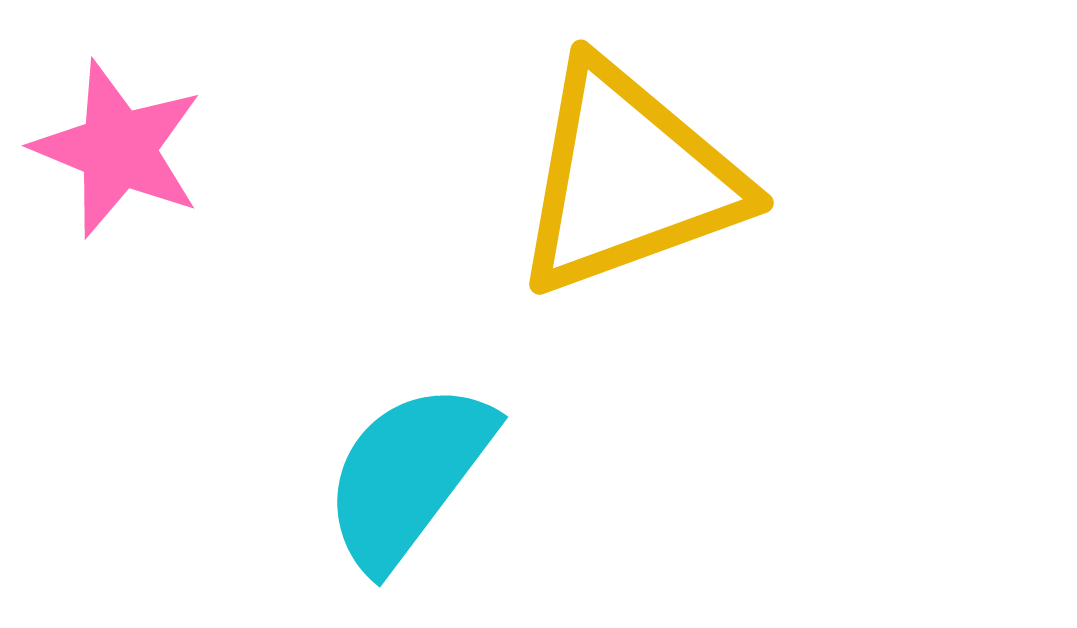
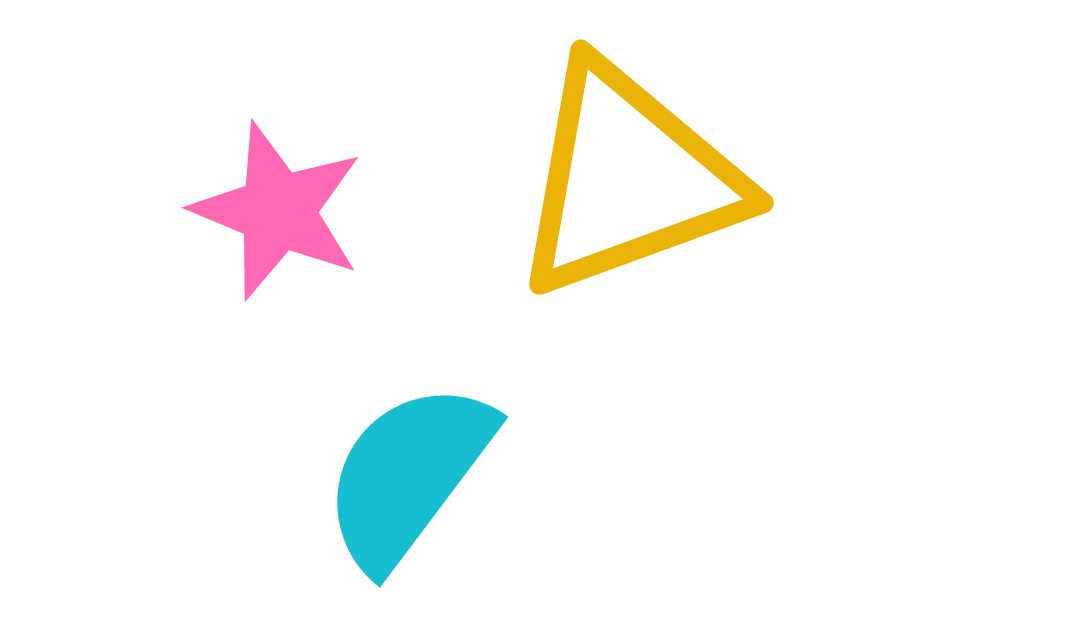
pink star: moved 160 px right, 62 px down
